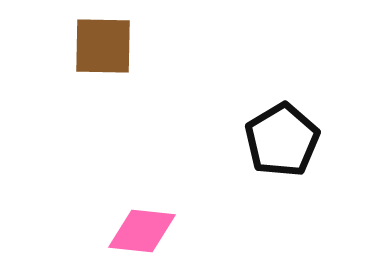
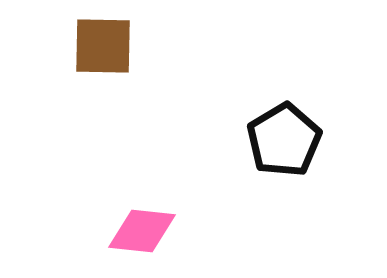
black pentagon: moved 2 px right
